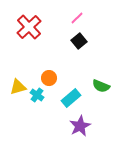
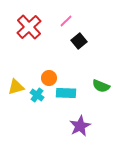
pink line: moved 11 px left, 3 px down
yellow triangle: moved 2 px left
cyan rectangle: moved 5 px left, 5 px up; rotated 42 degrees clockwise
